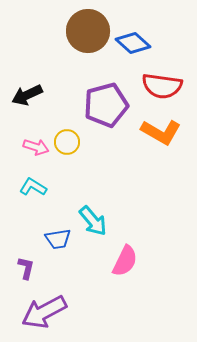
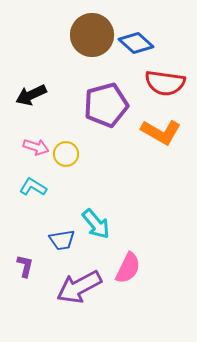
brown circle: moved 4 px right, 4 px down
blue diamond: moved 3 px right
red semicircle: moved 3 px right, 3 px up
black arrow: moved 4 px right
yellow circle: moved 1 px left, 12 px down
cyan arrow: moved 3 px right, 3 px down
blue trapezoid: moved 4 px right, 1 px down
pink semicircle: moved 3 px right, 7 px down
purple L-shape: moved 1 px left, 2 px up
purple arrow: moved 35 px right, 25 px up
